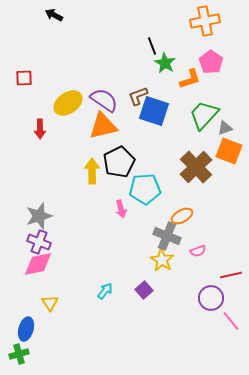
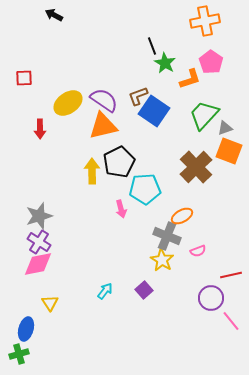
blue square: rotated 16 degrees clockwise
purple cross: rotated 10 degrees clockwise
